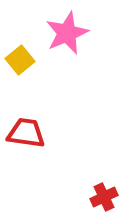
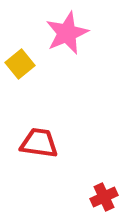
yellow square: moved 4 px down
red trapezoid: moved 13 px right, 10 px down
